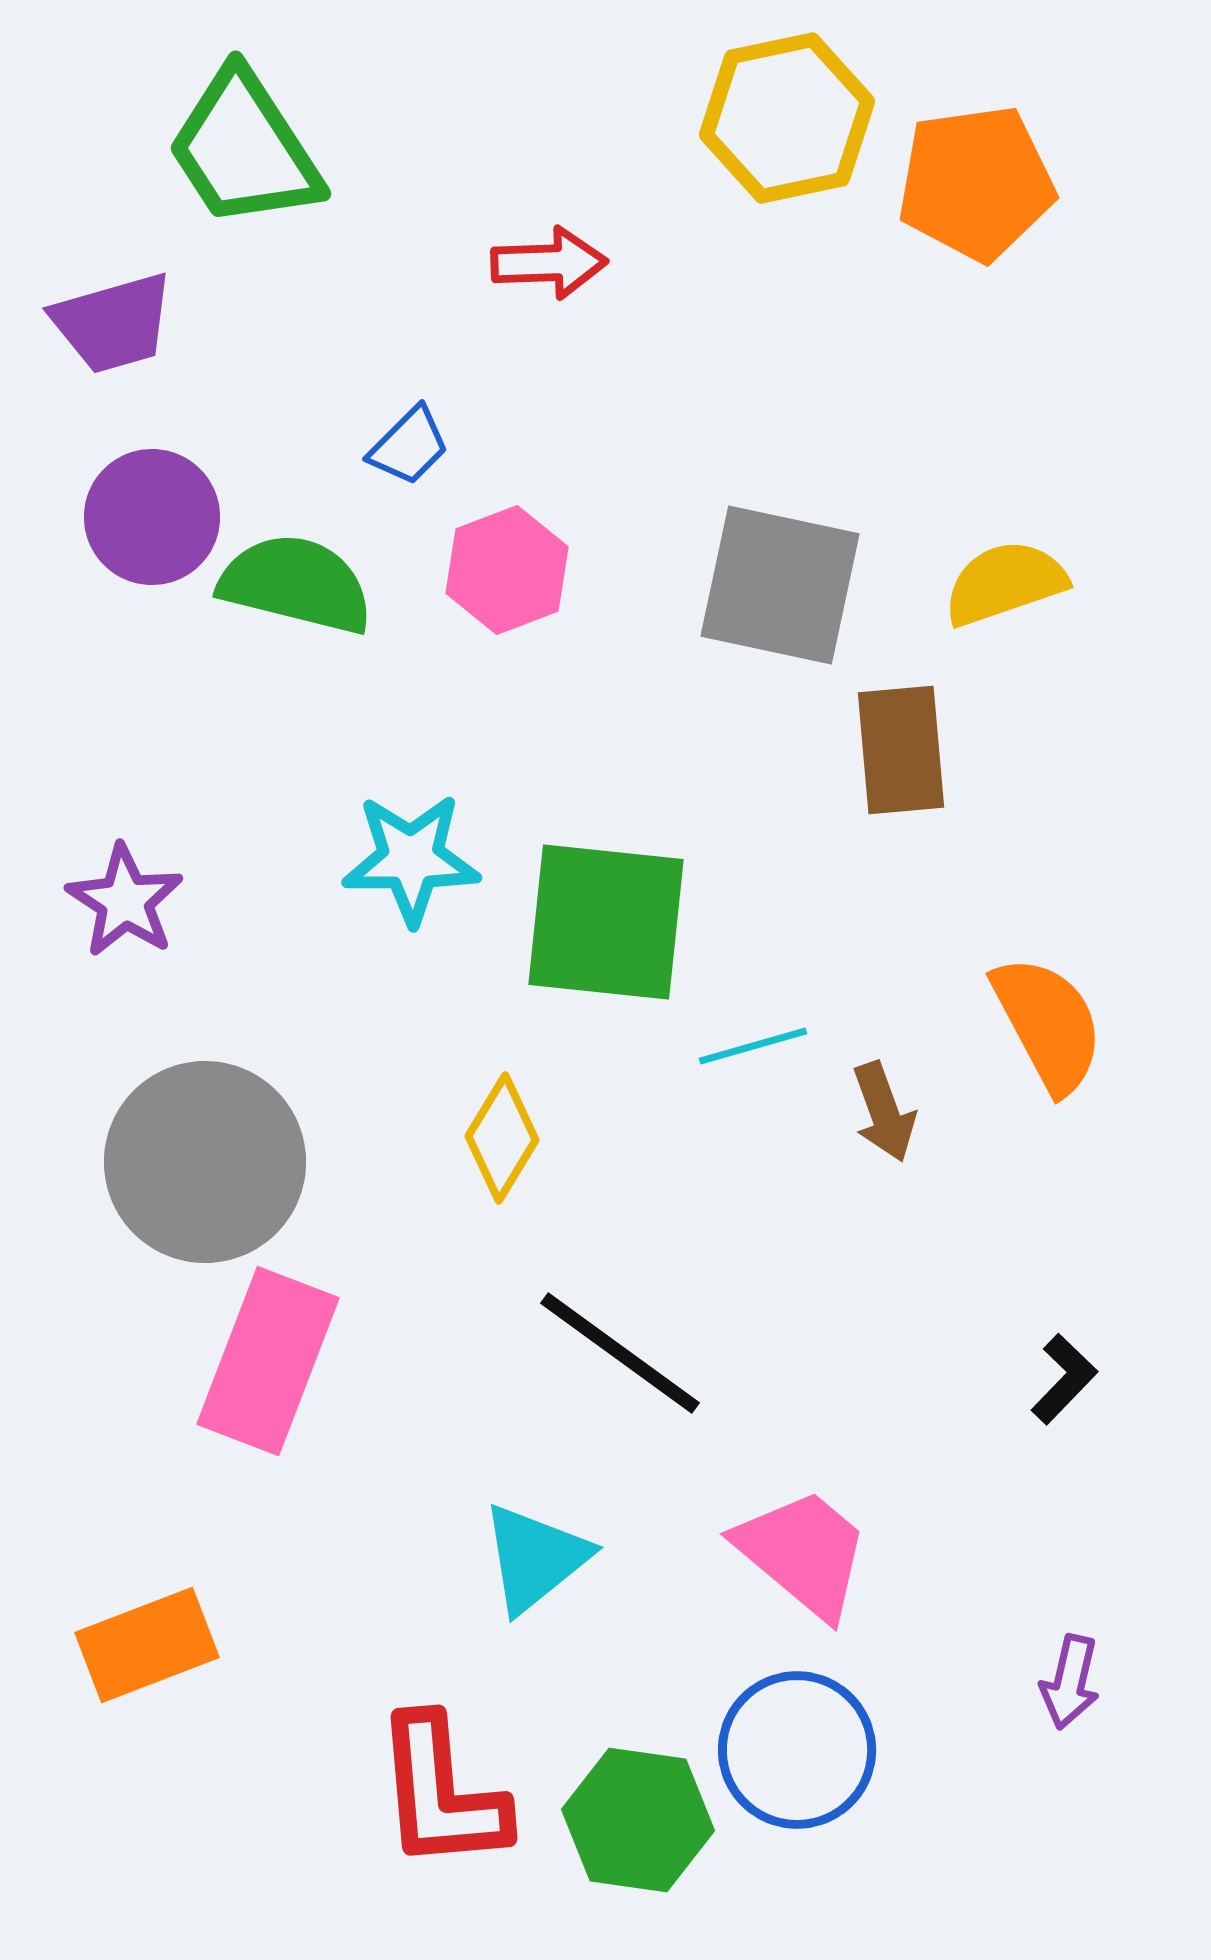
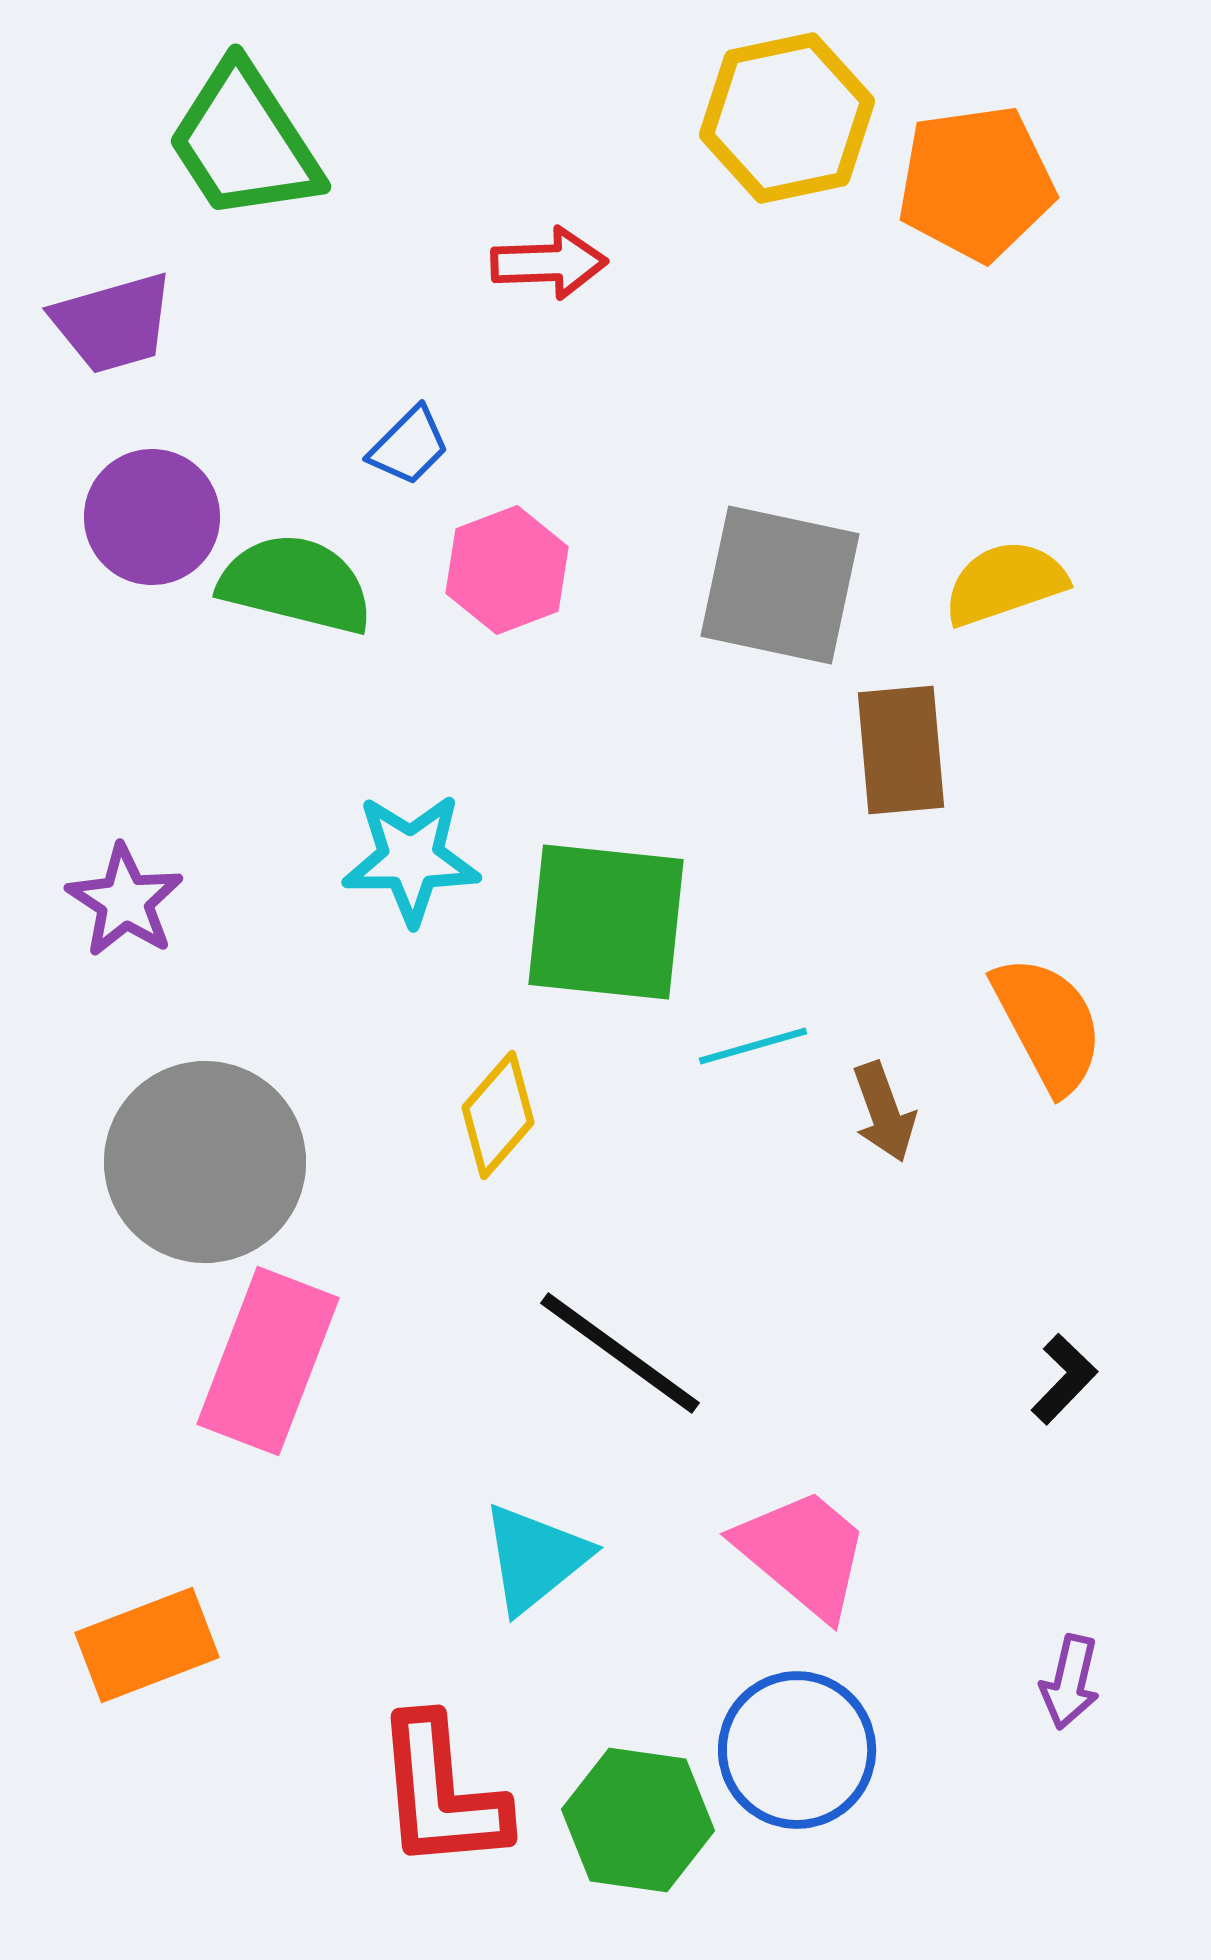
green trapezoid: moved 7 px up
yellow diamond: moved 4 px left, 23 px up; rotated 10 degrees clockwise
